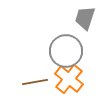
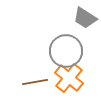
gray trapezoid: rotated 75 degrees counterclockwise
orange cross: moved 1 px up
